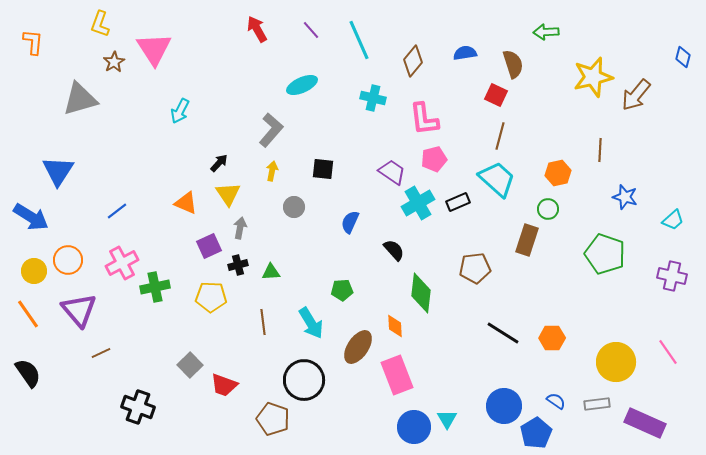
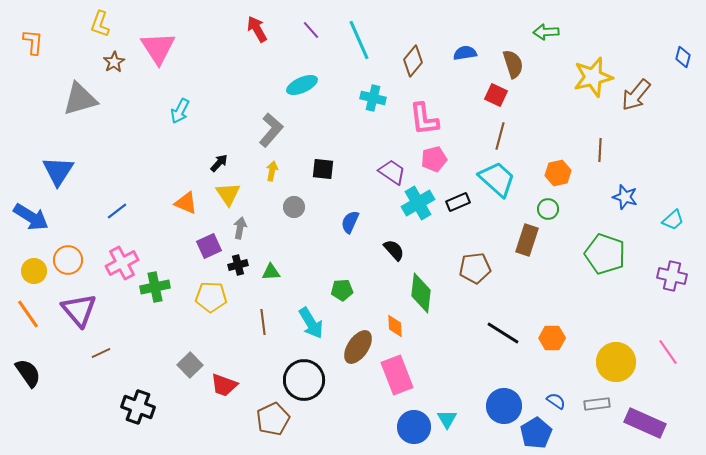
pink triangle at (154, 49): moved 4 px right, 1 px up
brown pentagon at (273, 419): rotated 28 degrees clockwise
